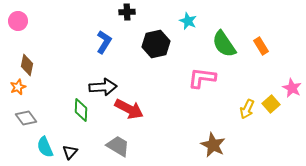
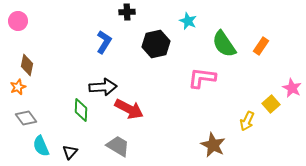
orange rectangle: rotated 66 degrees clockwise
yellow arrow: moved 12 px down
cyan semicircle: moved 4 px left, 1 px up
